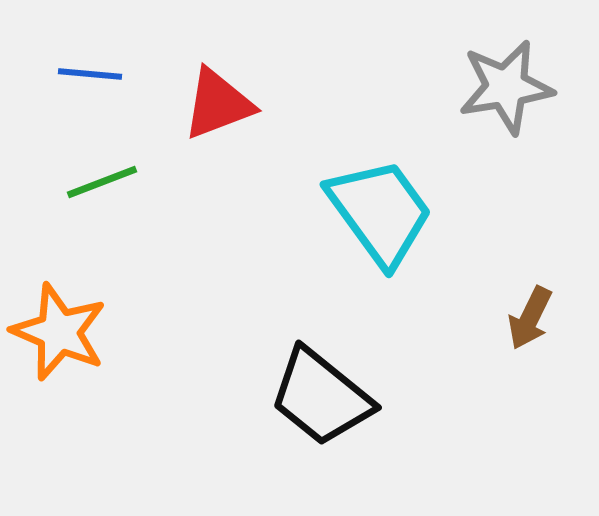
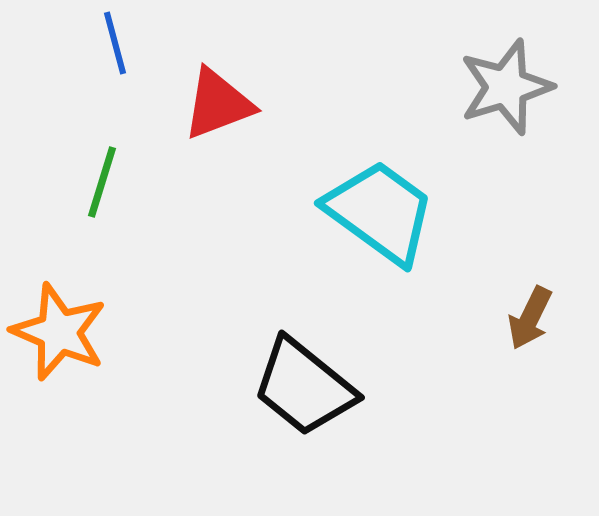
blue line: moved 25 px right, 31 px up; rotated 70 degrees clockwise
gray star: rotated 8 degrees counterclockwise
green line: rotated 52 degrees counterclockwise
cyan trapezoid: rotated 18 degrees counterclockwise
black trapezoid: moved 17 px left, 10 px up
